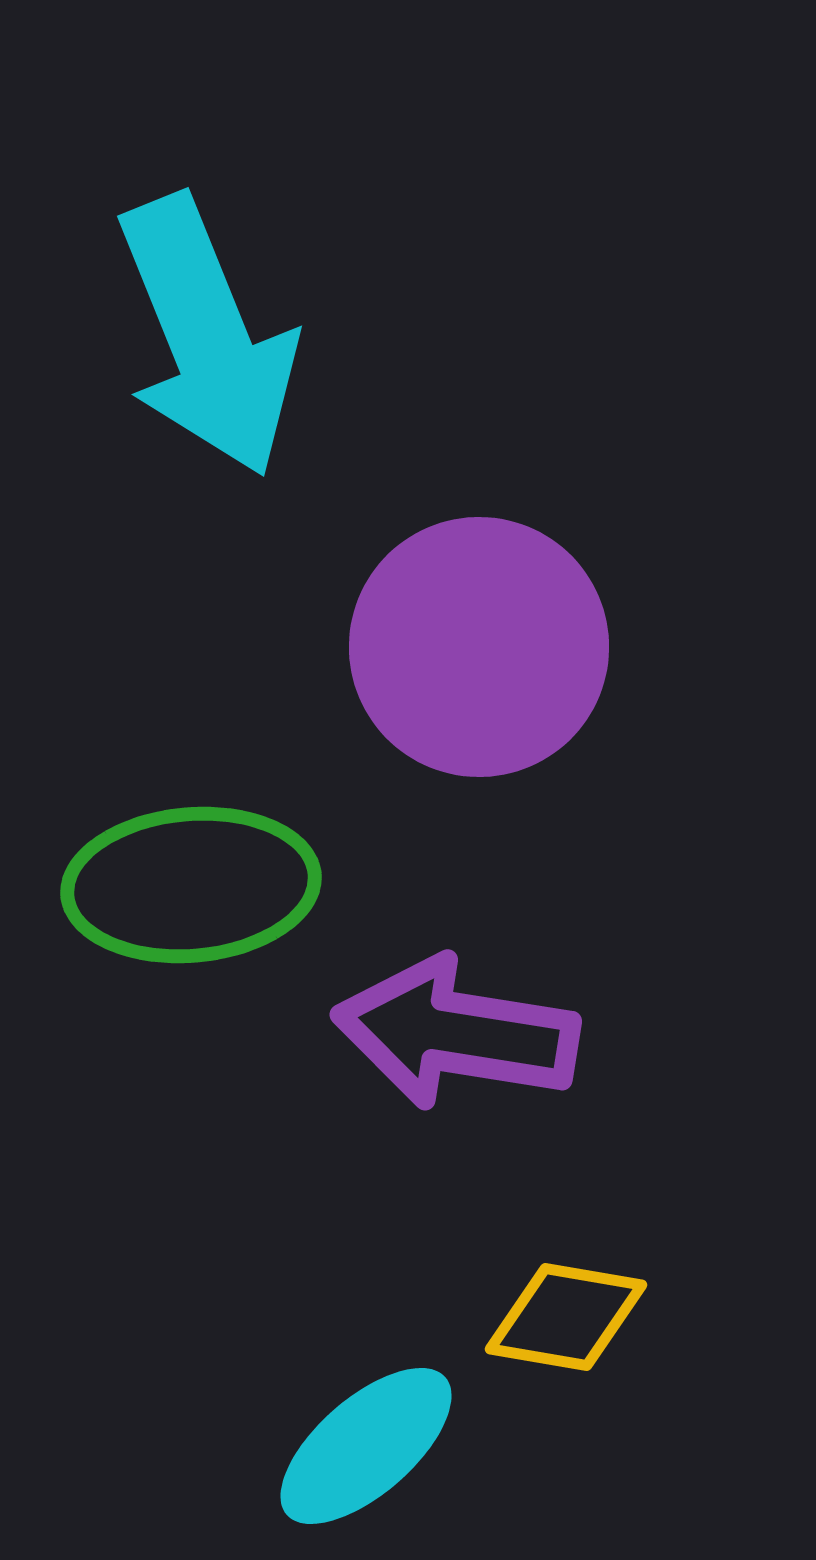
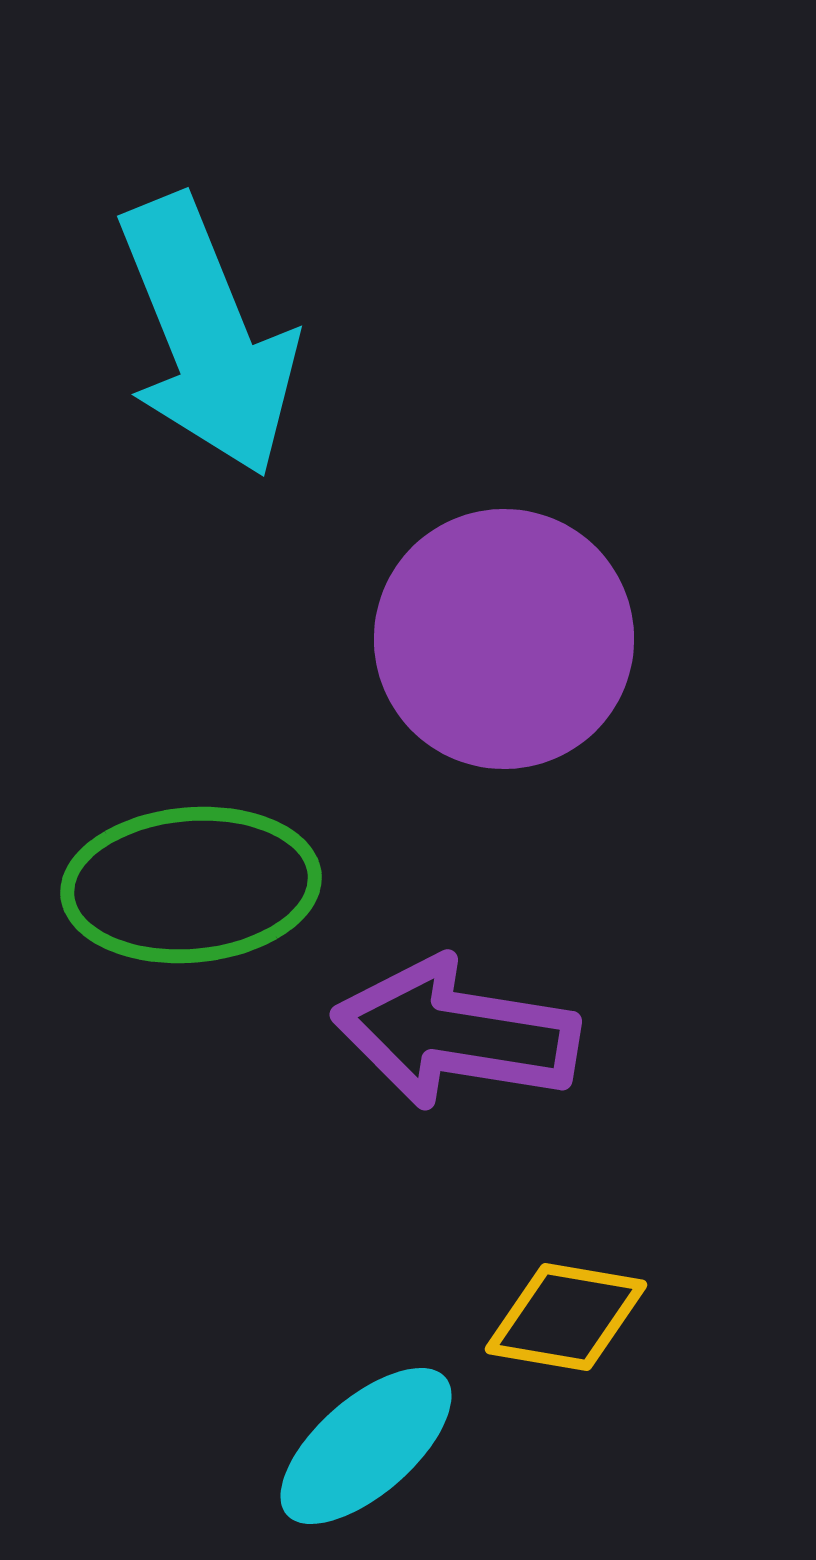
purple circle: moved 25 px right, 8 px up
